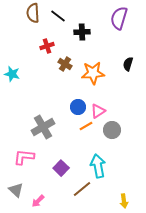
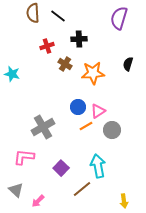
black cross: moved 3 px left, 7 px down
